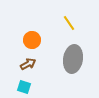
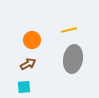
yellow line: moved 7 px down; rotated 70 degrees counterclockwise
cyan square: rotated 24 degrees counterclockwise
